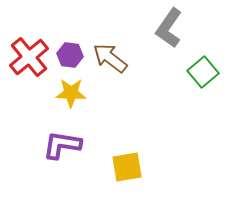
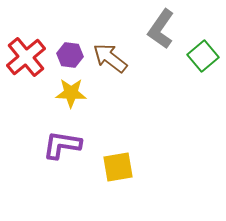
gray L-shape: moved 8 px left, 1 px down
red cross: moved 3 px left
green square: moved 16 px up
yellow square: moved 9 px left
